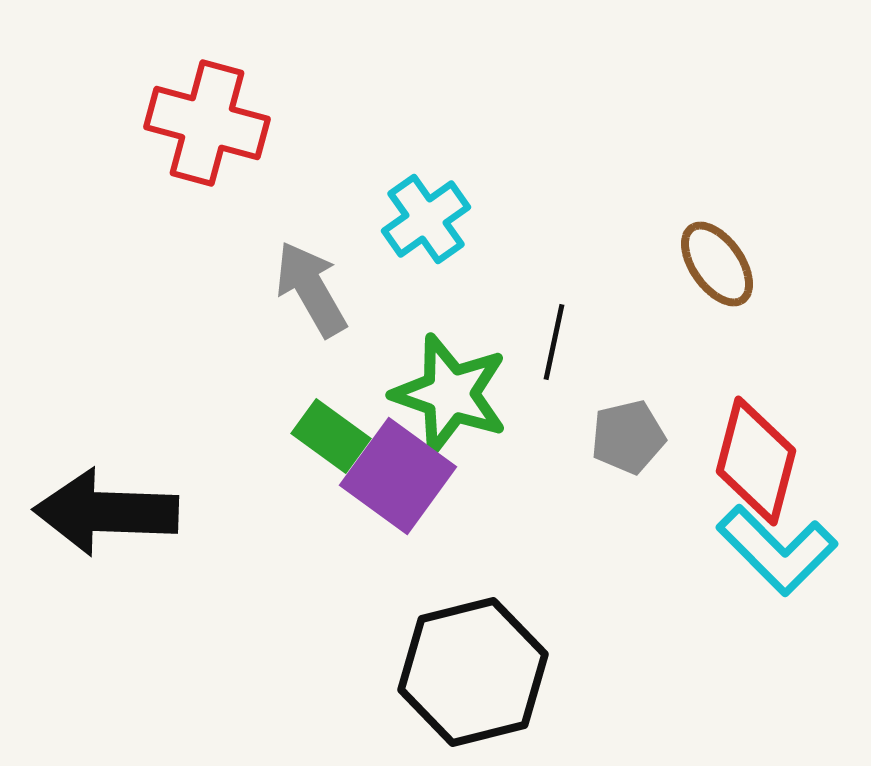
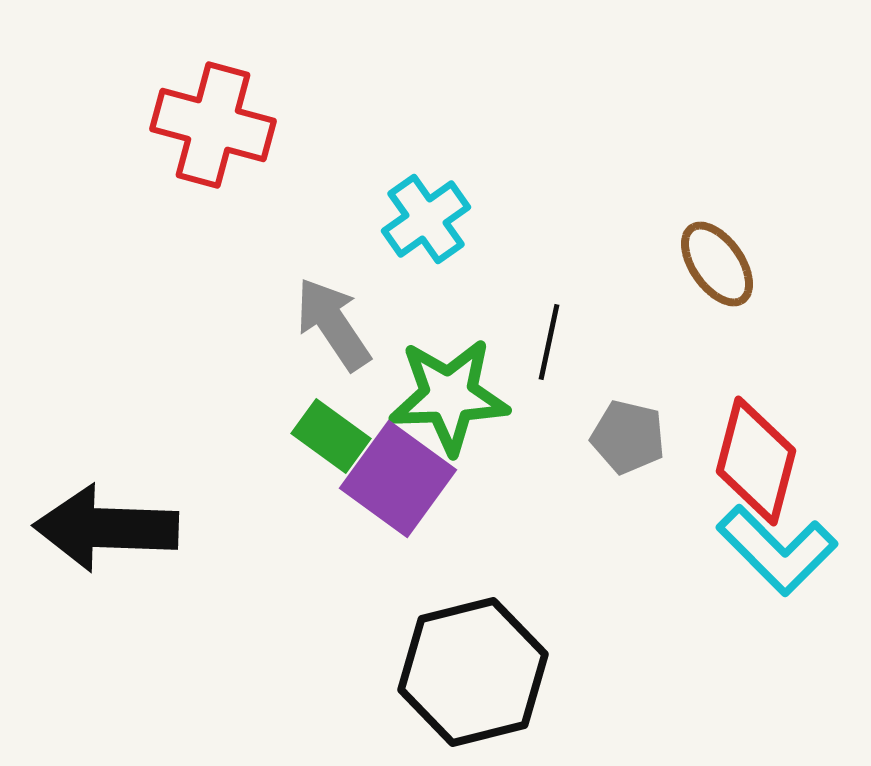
red cross: moved 6 px right, 2 px down
gray arrow: moved 22 px right, 35 px down; rotated 4 degrees counterclockwise
black line: moved 5 px left
green star: moved 1 px left, 2 px down; rotated 21 degrees counterclockwise
gray pentagon: rotated 26 degrees clockwise
purple square: moved 3 px down
black arrow: moved 16 px down
